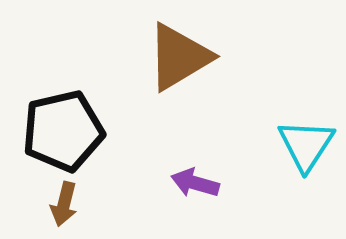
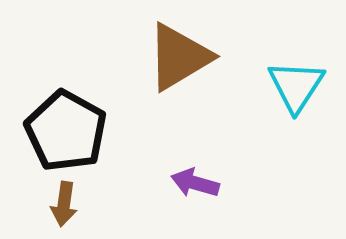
black pentagon: moved 3 px right; rotated 30 degrees counterclockwise
cyan triangle: moved 10 px left, 59 px up
brown arrow: rotated 6 degrees counterclockwise
